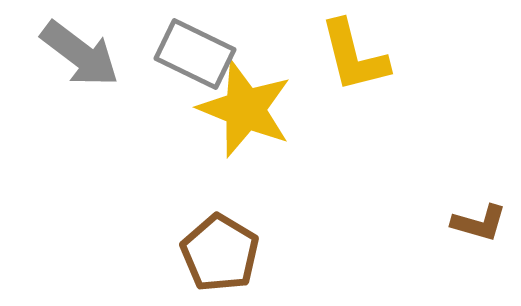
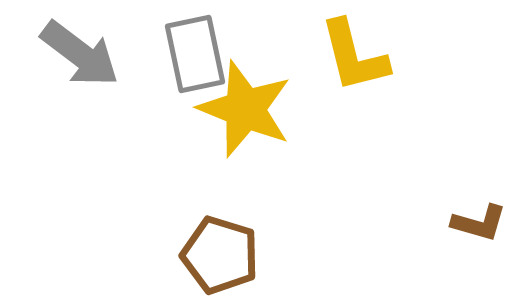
gray rectangle: rotated 52 degrees clockwise
brown pentagon: moved 2 px down; rotated 14 degrees counterclockwise
